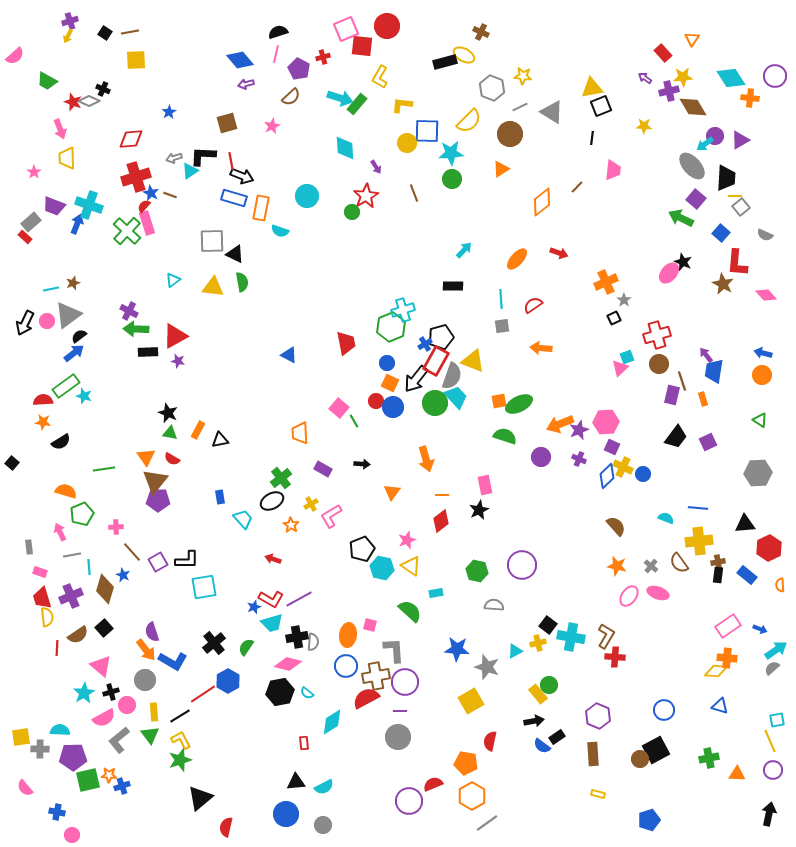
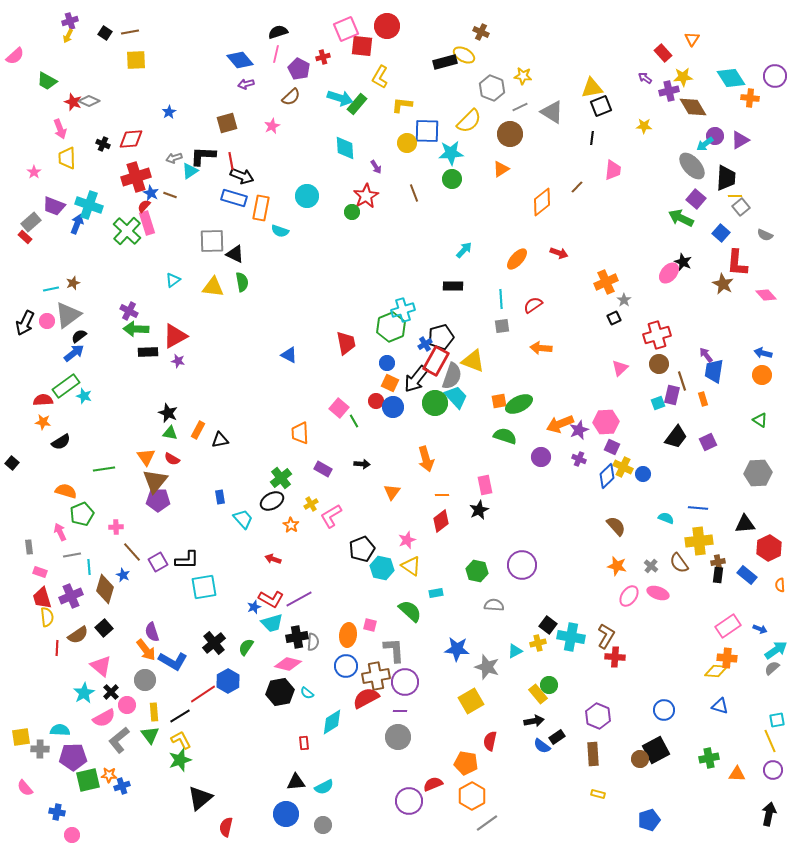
black cross at (103, 89): moved 55 px down
cyan square at (627, 357): moved 31 px right, 46 px down
black cross at (111, 692): rotated 28 degrees counterclockwise
